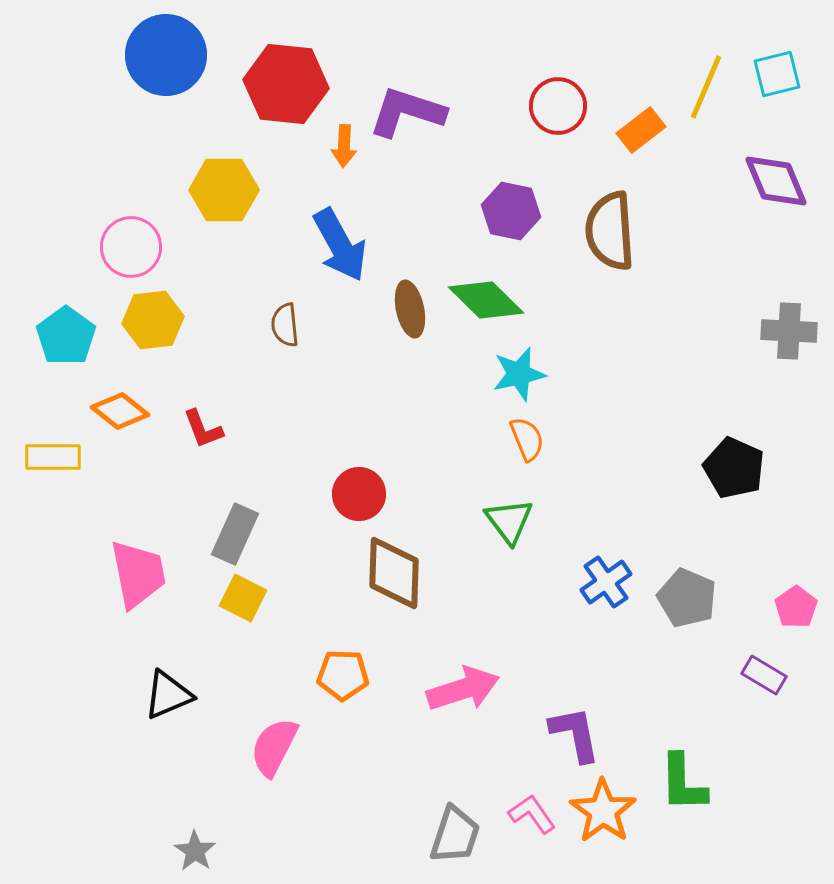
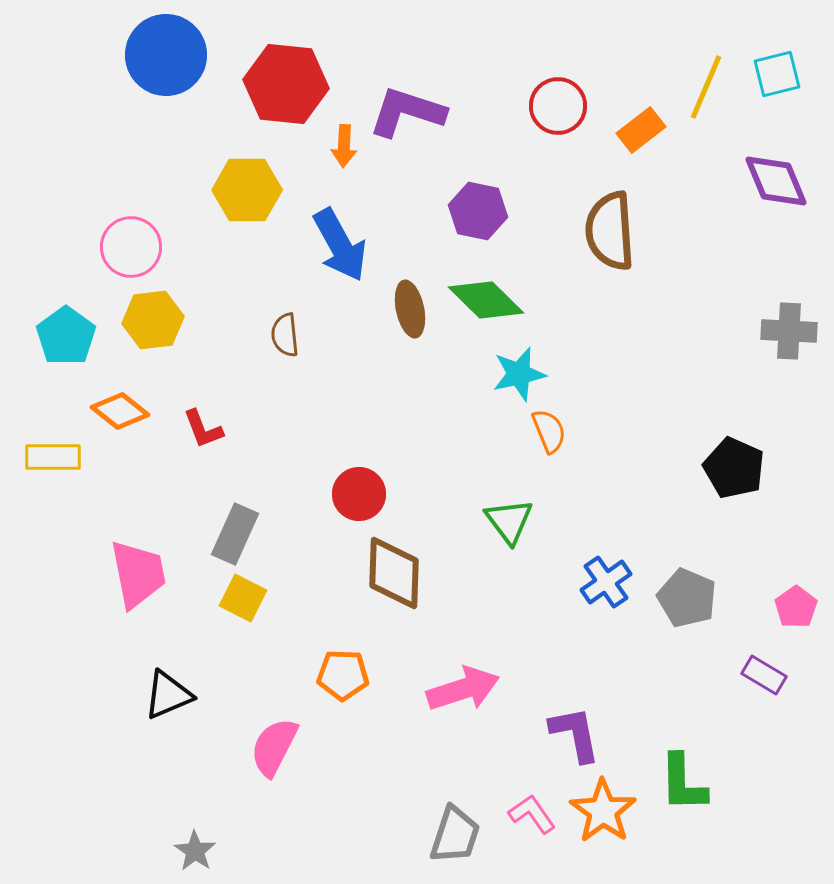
yellow hexagon at (224, 190): moved 23 px right
purple hexagon at (511, 211): moved 33 px left
brown semicircle at (285, 325): moved 10 px down
orange semicircle at (527, 439): moved 22 px right, 8 px up
